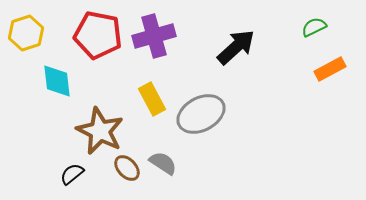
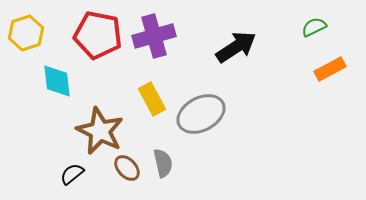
black arrow: rotated 9 degrees clockwise
gray semicircle: rotated 44 degrees clockwise
